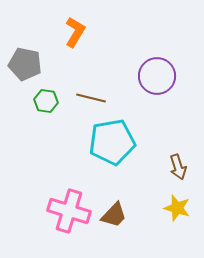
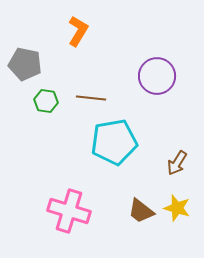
orange L-shape: moved 3 px right, 1 px up
brown line: rotated 8 degrees counterclockwise
cyan pentagon: moved 2 px right
brown arrow: moved 1 px left, 4 px up; rotated 50 degrees clockwise
brown trapezoid: moved 27 px right, 4 px up; rotated 84 degrees clockwise
